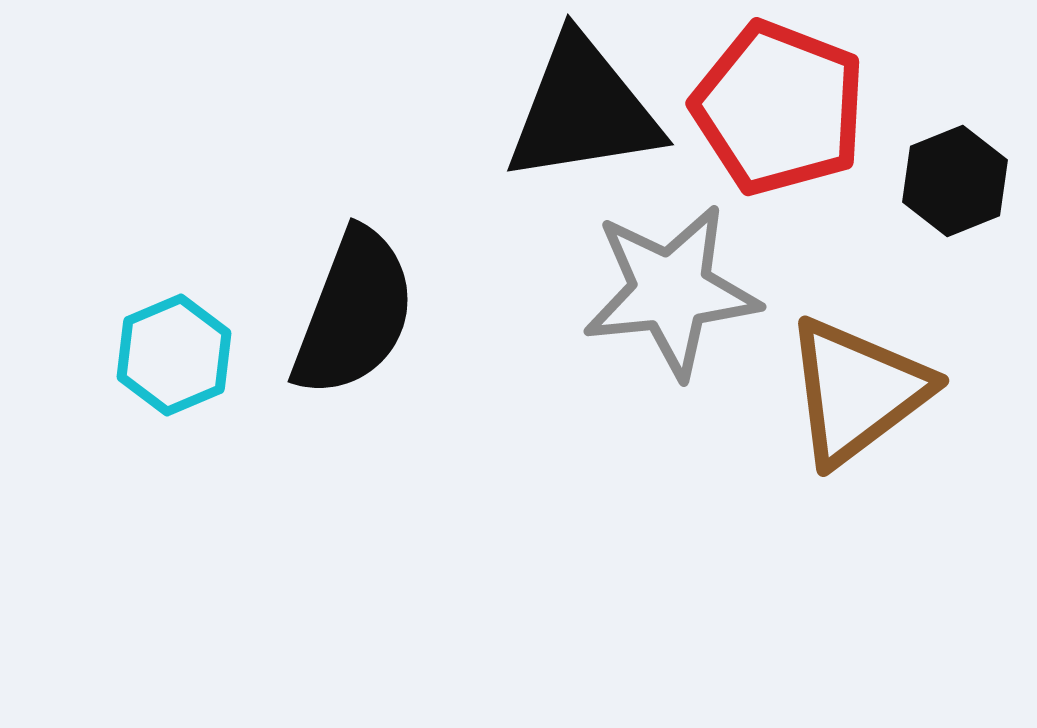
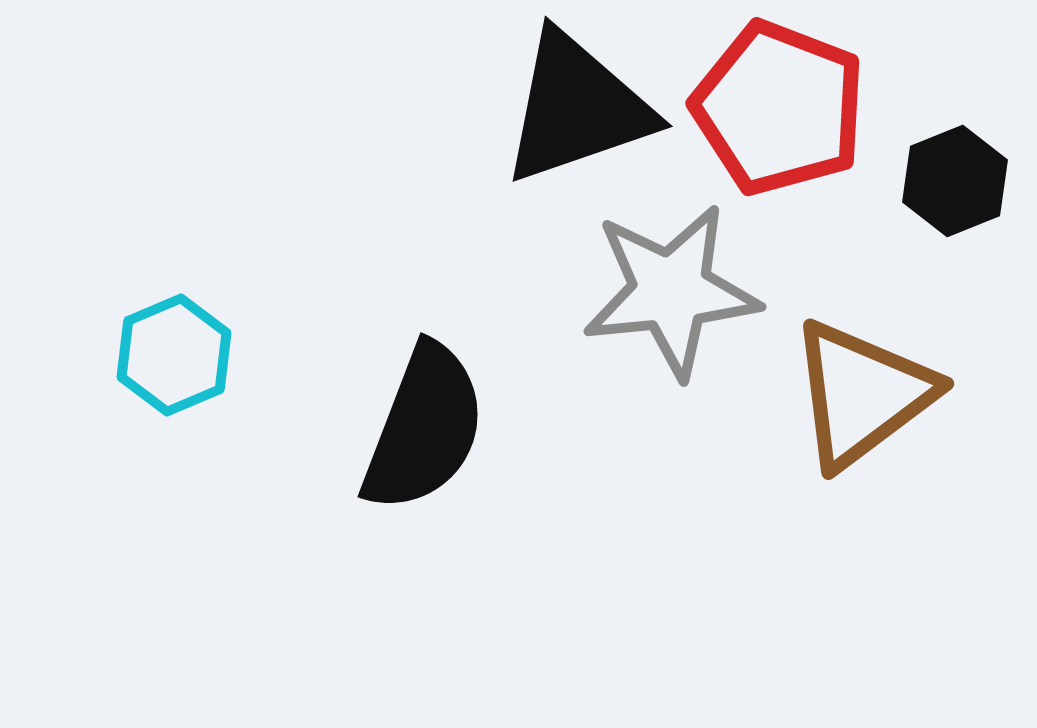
black triangle: moved 6 px left, 2 px up; rotated 10 degrees counterclockwise
black semicircle: moved 70 px right, 115 px down
brown triangle: moved 5 px right, 3 px down
